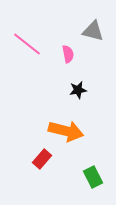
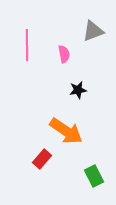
gray triangle: rotated 35 degrees counterclockwise
pink line: moved 1 px down; rotated 52 degrees clockwise
pink semicircle: moved 4 px left
orange arrow: rotated 20 degrees clockwise
green rectangle: moved 1 px right, 1 px up
